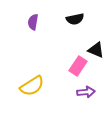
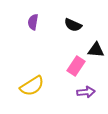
black semicircle: moved 2 px left, 6 px down; rotated 36 degrees clockwise
black triangle: rotated 18 degrees counterclockwise
pink rectangle: moved 2 px left
